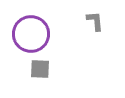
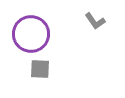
gray L-shape: rotated 150 degrees clockwise
